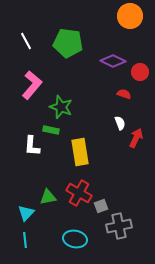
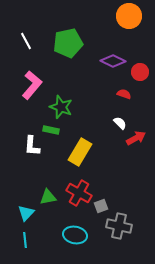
orange circle: moved 1 px left
green pentagon: rotated 20 degrees counterclockwise
white semicircle: rotated 24 degrees counterclockwise
red arrow: rotated 36 degrees clockwise
yellow rectangle: rotated 40 degrees clockwise
gray cross: rotated 25 degrees clockwise
cyan ellipse: moved 4 px up
